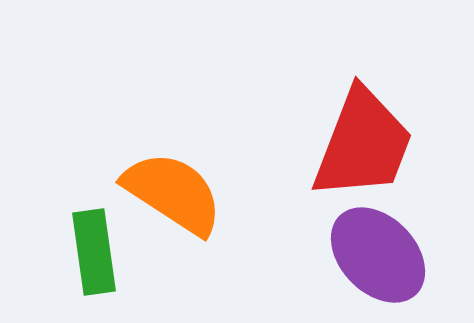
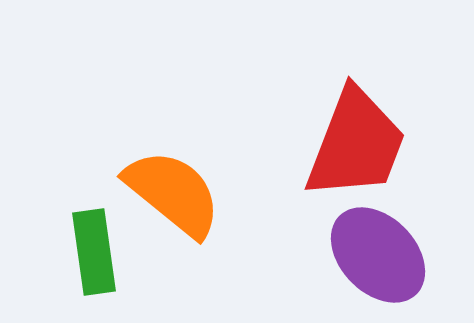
red trapezoid: moved 7 px left
orange semicircle: rotated 6 degrees clockwise
